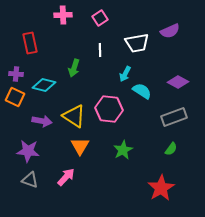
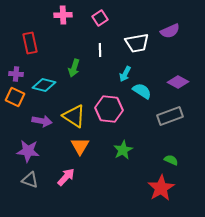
gray rectangle: moved 4 px left, 1 px up
green semicircle: moved 11 px down; rotated 104 degrees counterclockwise
